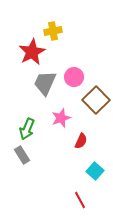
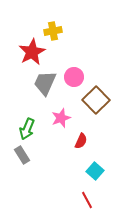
red line: moved 7 px right
